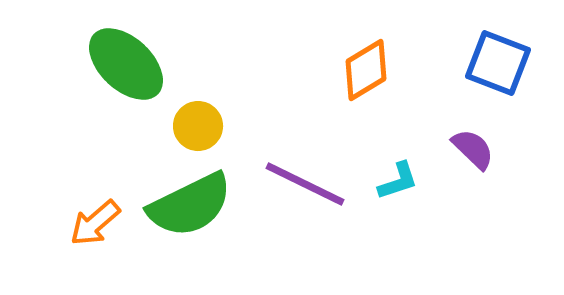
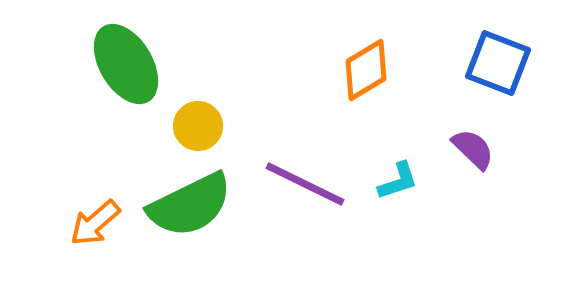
green ellipse: rotated 16 degrees clockwise
